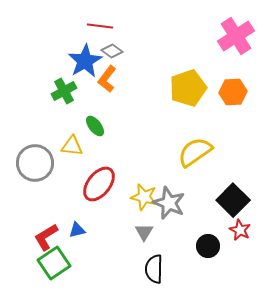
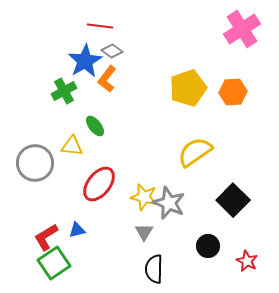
pink cross: moved 6 px right, 7 px up
red star: moved 7 px right, 31 px down
